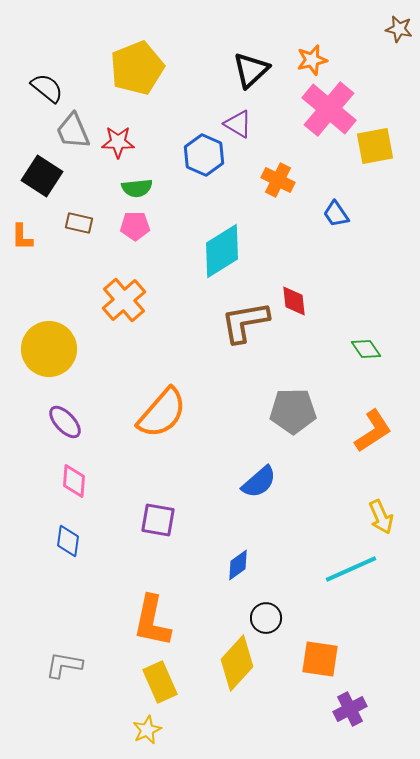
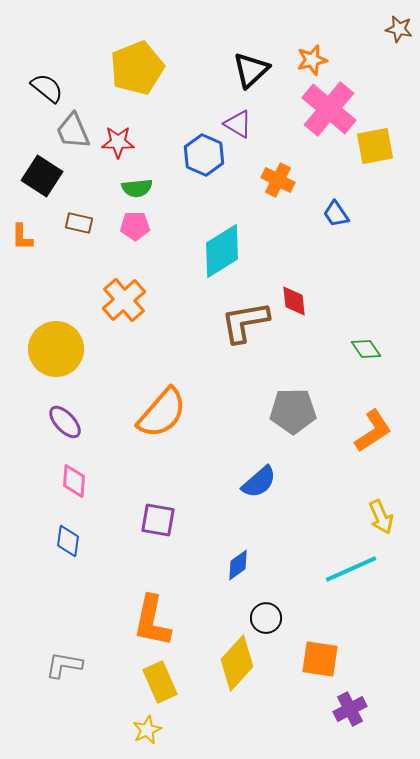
yellow circle at (49, 349): moved 7 px right
